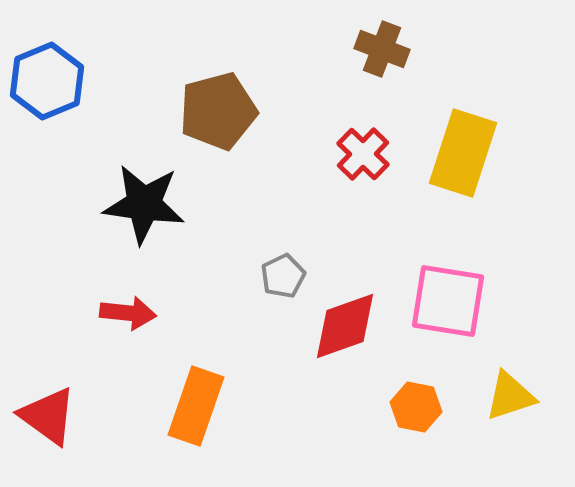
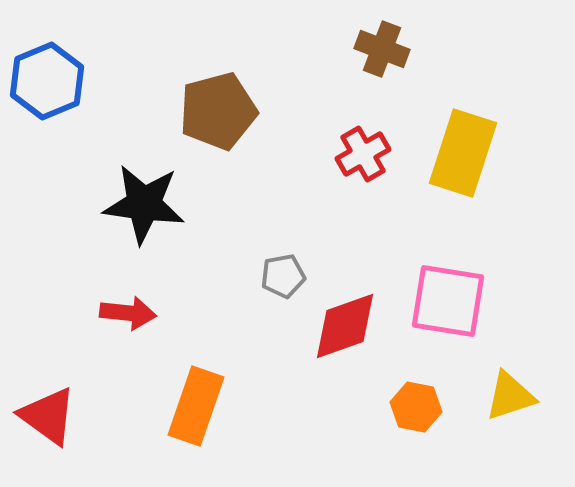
red cross: rotated 16 degrees clockwise
gray pentagon: rotated 15 degrees clockwise
